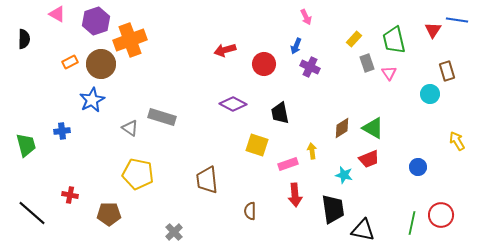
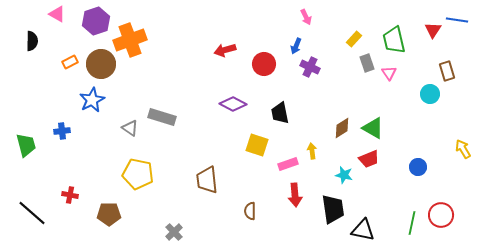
black semicircle at (24, 39): moved 8 px right, 2 px down
yellow arrow at (457, 141): moved 6 px right, 8 px down
